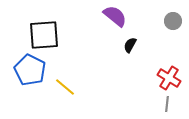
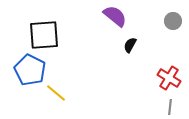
yellow line: moved 9 px left, 6 px down
gray line: moved 3 px right, 3 px down
